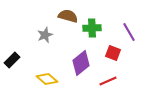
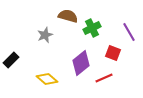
green cross: rotated 24 degrees counterclockwise
black rectangle: moved 1 px left
red line: moved 4 px left, 3 px up
